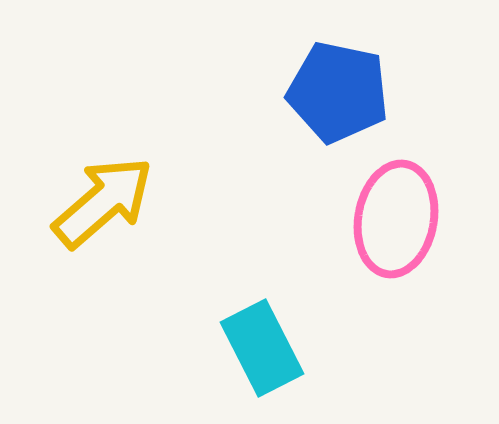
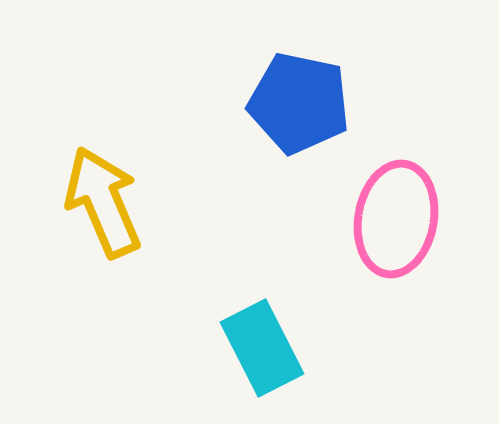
blue pentagon: moved 39 px left, 11 px down
yellow arrow: rotated 72 degrees counterclockwise
